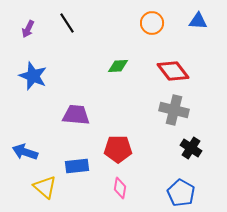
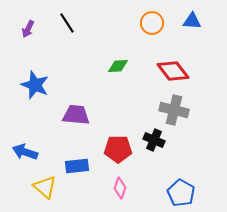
blue triangle: moved 6 px left
blue star: moved 2 px right, 9 px down
black cross: moved 37 px left, 8 px up; rotated 10 degrees counterclockwise
pink diamond: rotated 10 degrees clockwise
